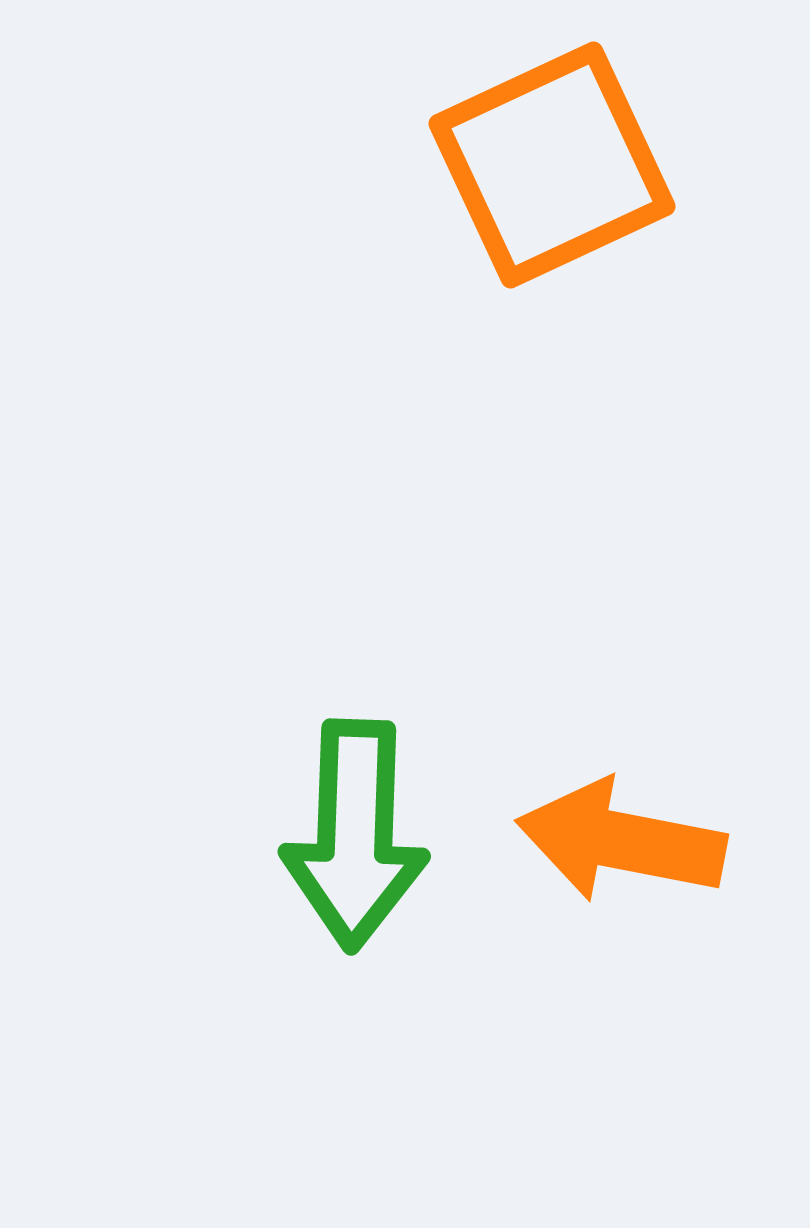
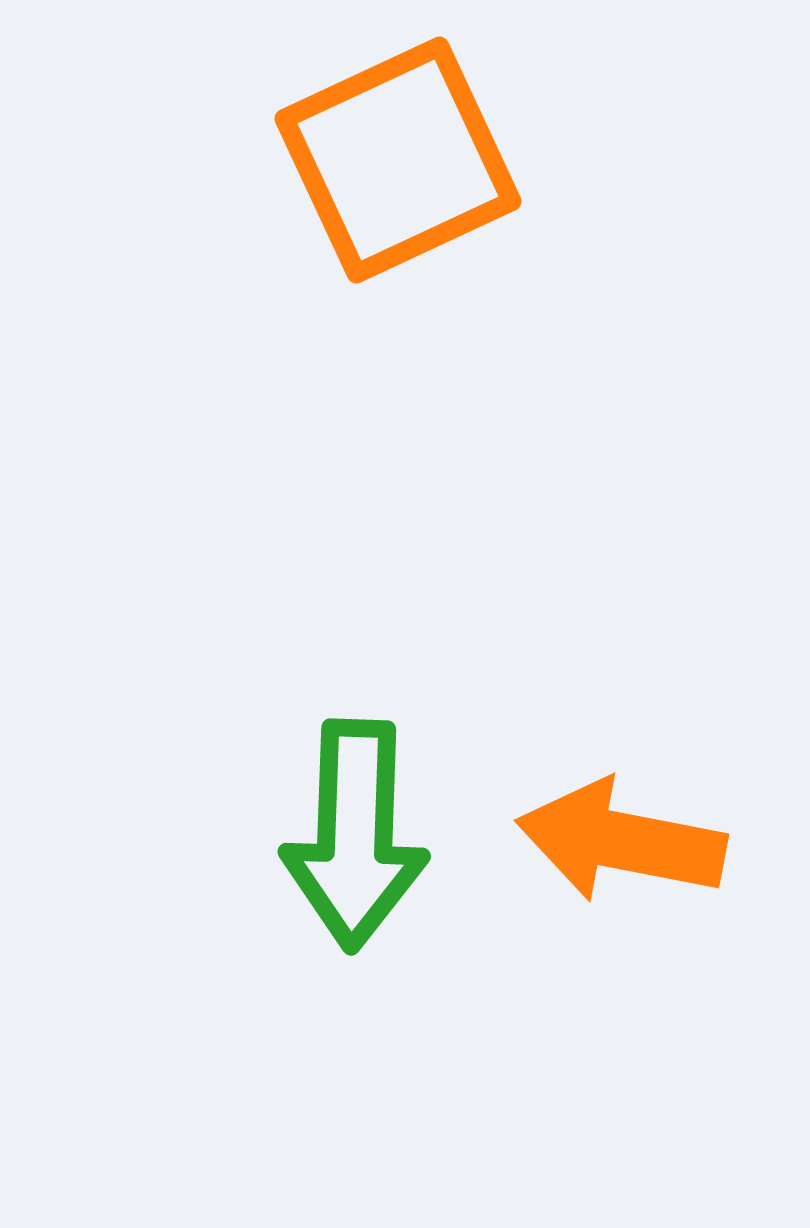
orange square: moved 154 px left, 5 px up
